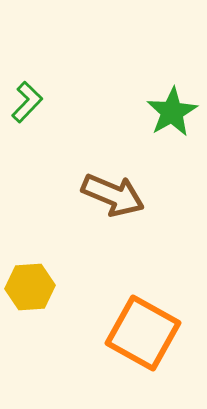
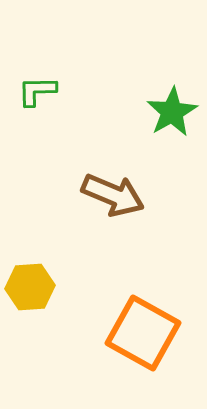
green L-shape: moved 10 px right, 11 px up; rotated 135 degrees counterclockwise
